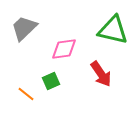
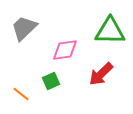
green triangle: moved 3 px left, 1 px down; rotated 12 degrees counterclockwise
pink diamond: moved 1 px right, 1 px down
red arrow: rotated 80 degrees clockwise
orange line: moved 5 px left
